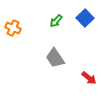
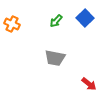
orange cross: moved 1 px left, 4 px up
gray trapezoid: rotated 45 degrees counterclockwise
red arrow: moved 6 px down
